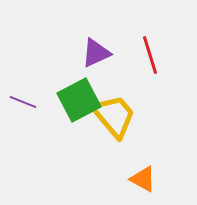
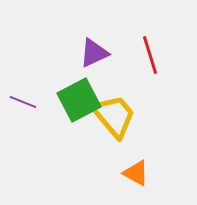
purple triangle: moved 2 px left
orange triangle: moved 7 px left, 6 px up
